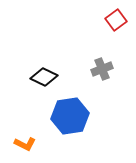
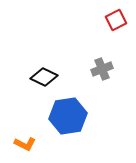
red square: rotated 10 degrees clockwise
blue hexagon: moved 2 px left
